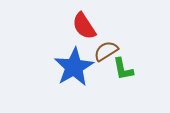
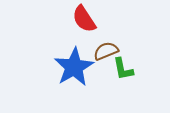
red semicircle: moved 7 px up
brown semicircle: rotated 10 degrees clockwise
